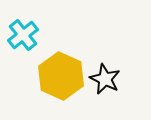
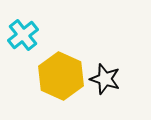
black star: rotated 8 degrees counterclockwise
